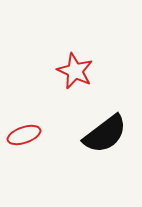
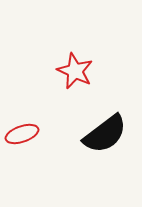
red ellipse: moved 2 px left, 1 px up
